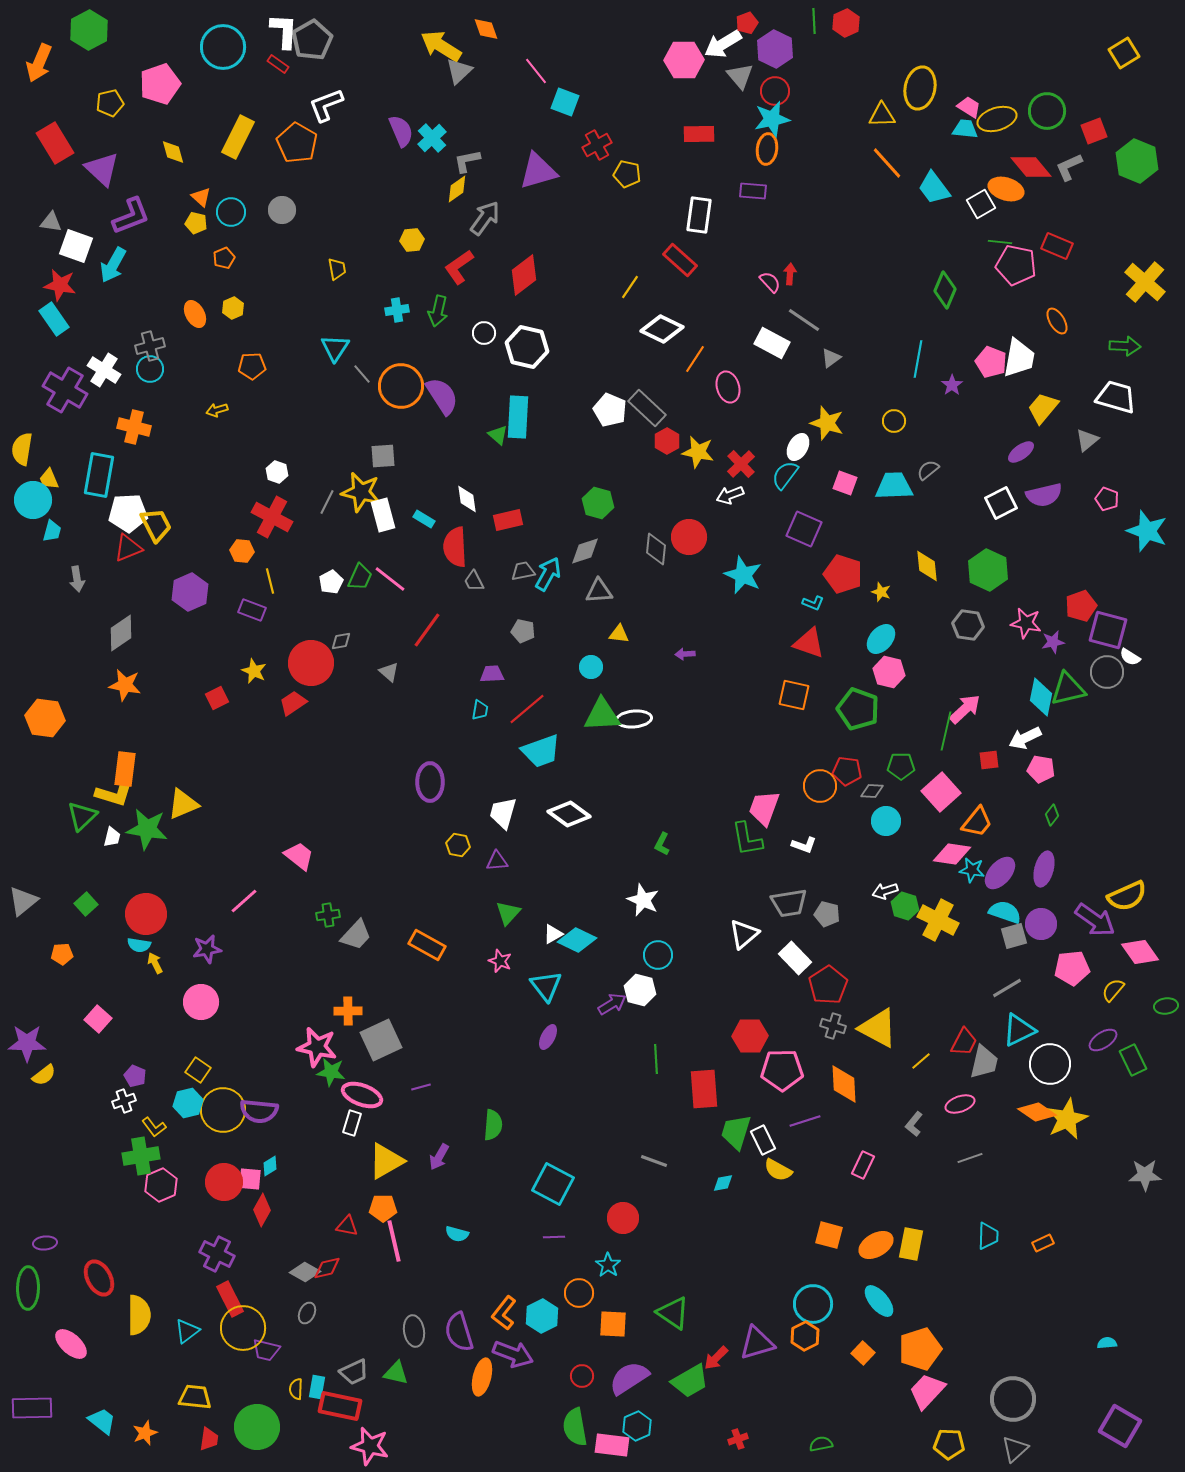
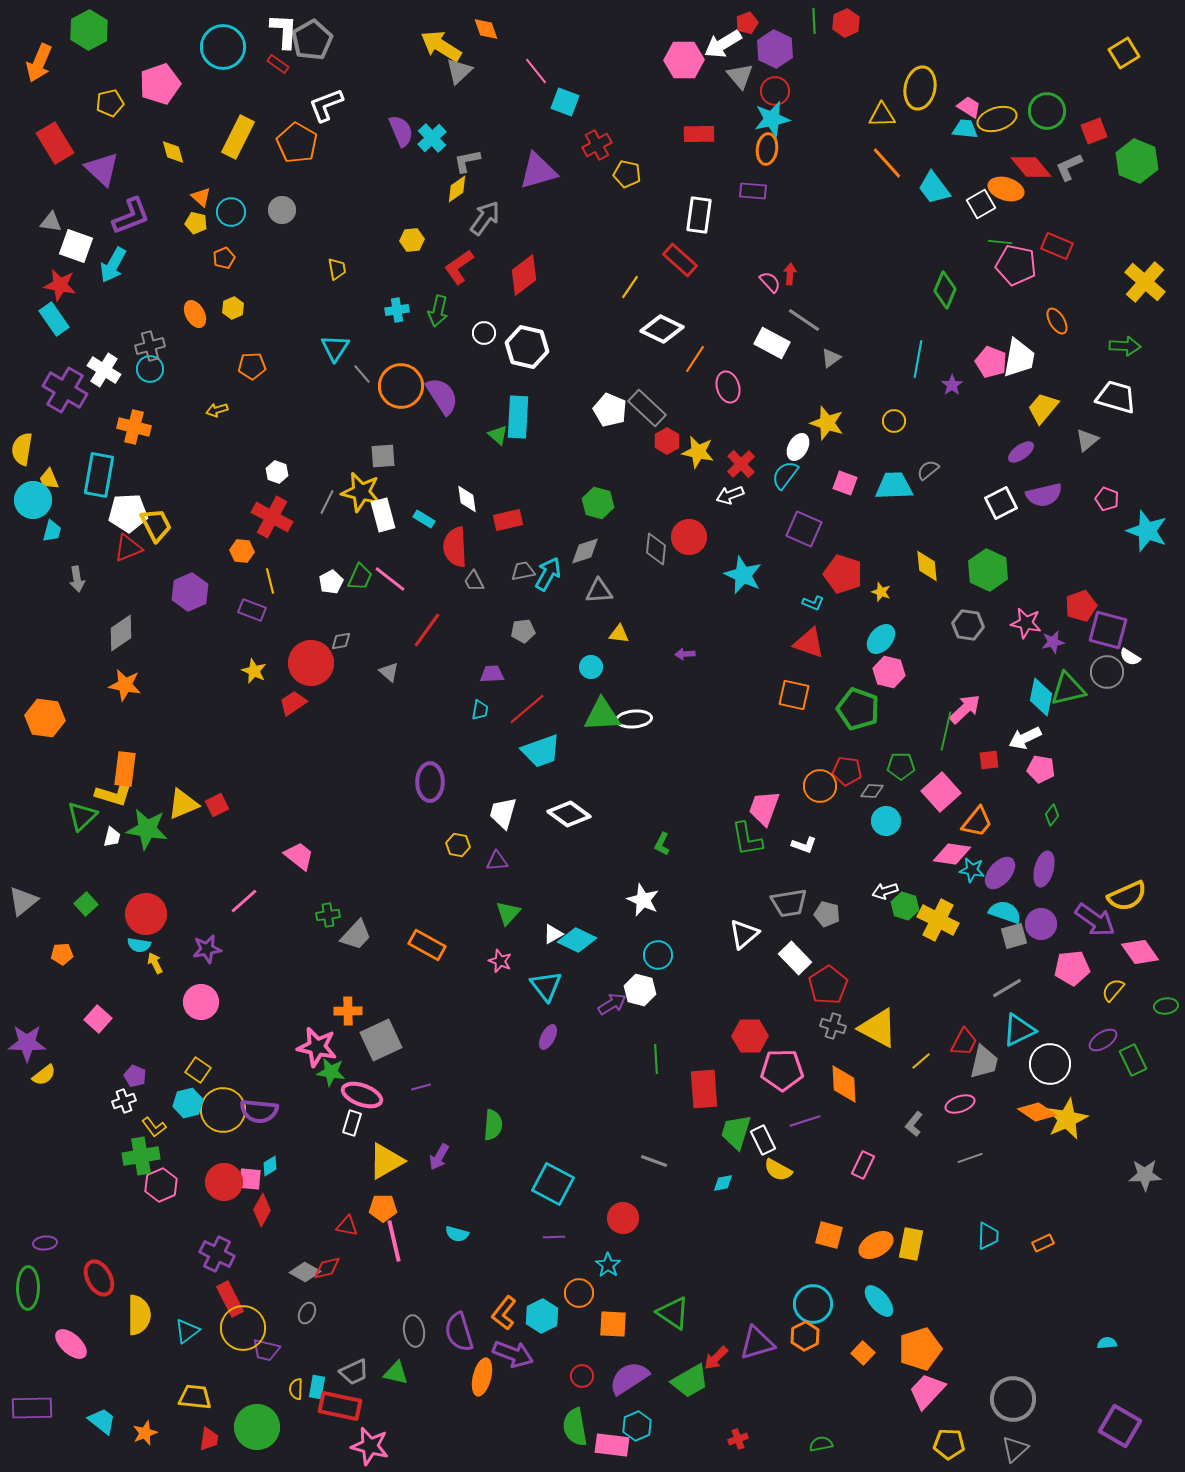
gray pentagon at (523, 631): rotated 20 degrees counterclockwise
red square at (217, 698): moved 107 px down
